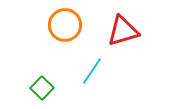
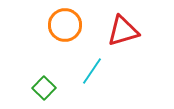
green square: moved 2 px right
